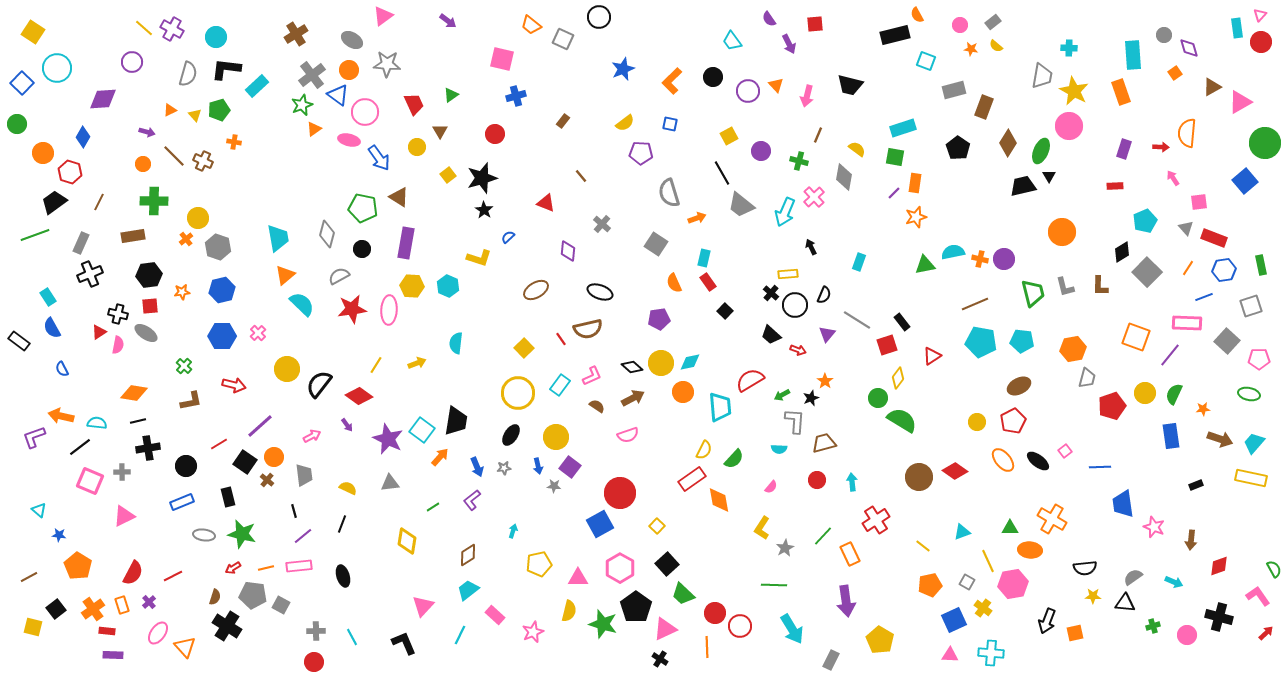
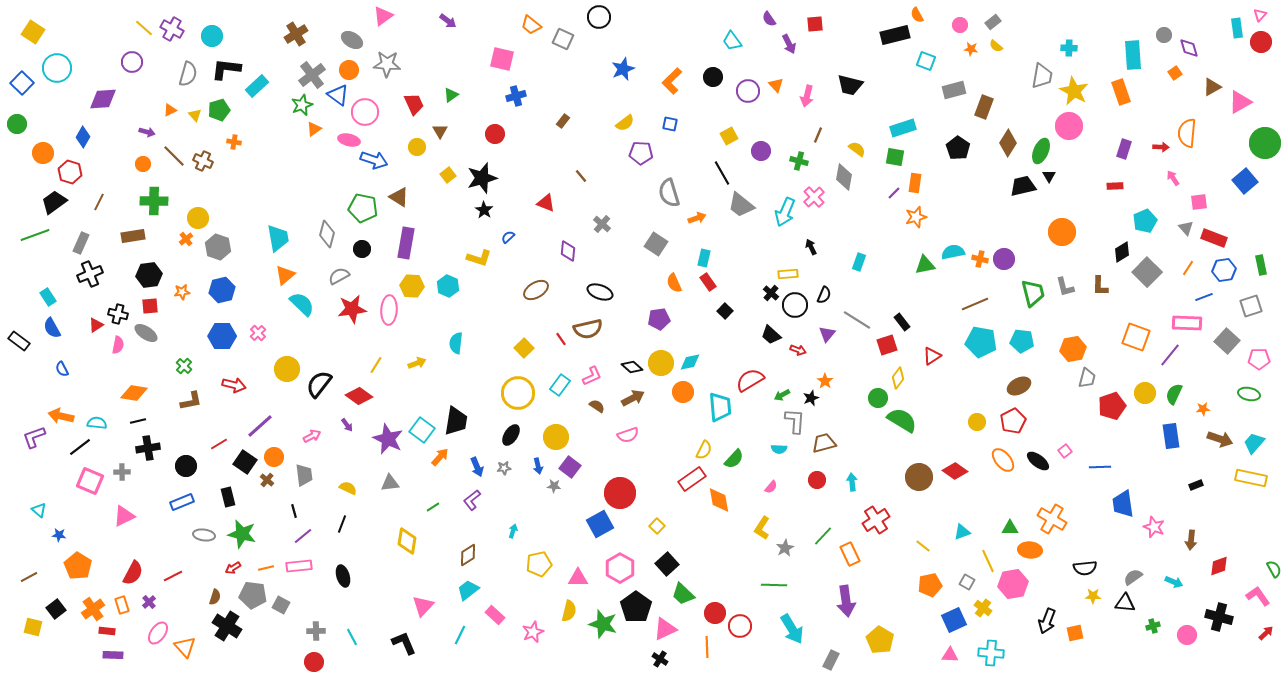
cyan circle at (216, 37): moved 4 px left, 1 px up
blue arrow at (379, 158): moved 5 px left, 2 px down; rotated 36 degrees counterclockwise
red triangle at (99, 332): moved 3 px left, 7 px up
